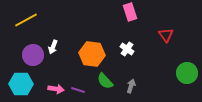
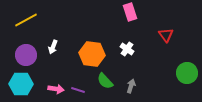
purple circle: moved 7 px left
